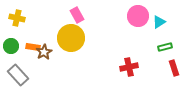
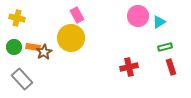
green circle: moved 3 px right, 1 px down
red rectangle: moved 3 px left, 1 px up
gray rectangle: moved 4 px right, 4 px down
